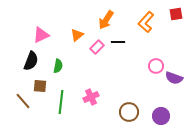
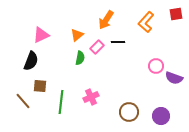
green semicircle: moved 22 px right, 8 px up
